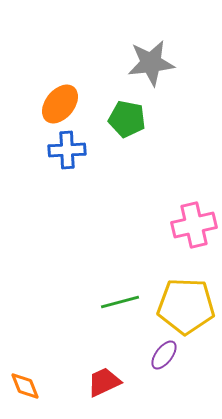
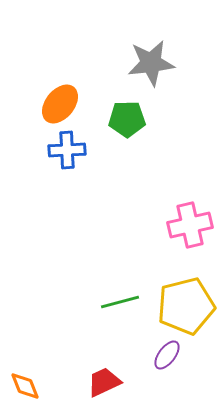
green pentagon: rotated 12 degrees counterclockwise
pink cross: moved 4 px left
yellow pentagon: rotated 16 degrees counterclockwise
purple ellipse: moved 3 px right
